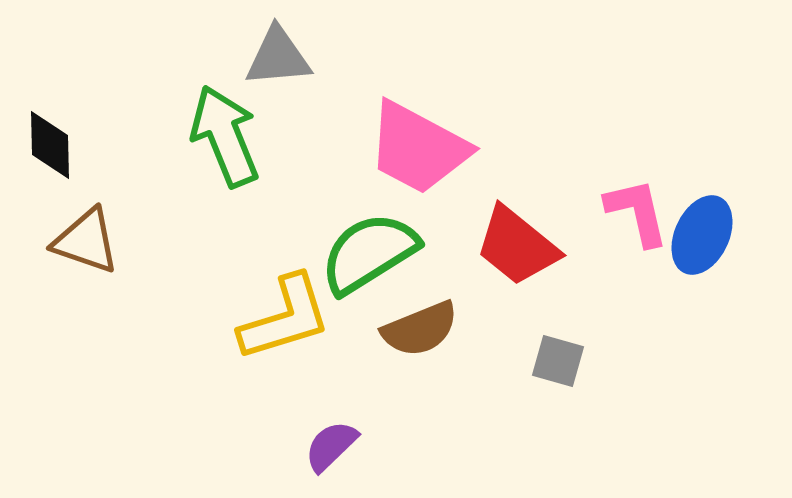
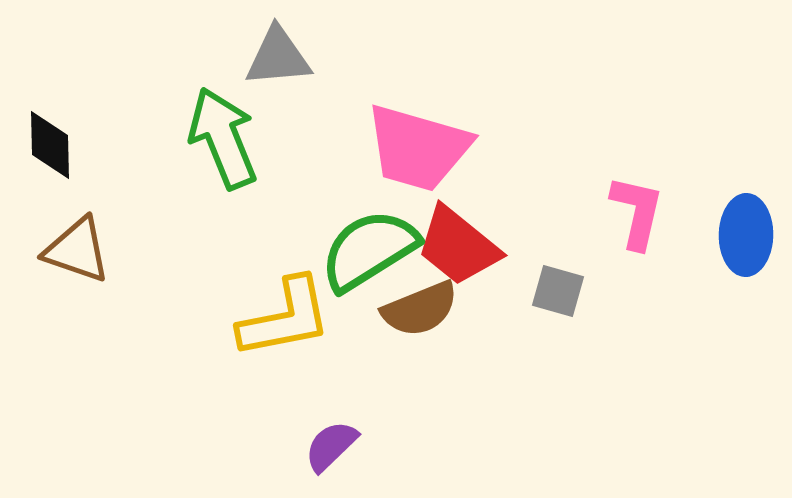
green arrow: moved 2 px left, 2 px down
pink trapezoid: rotated 12 degrees counterclockwise
pink L-shape: rotated 26 degrees clockwise
blue ellipse: moved 44 px right; rotated 24 degrees counterclockwise
brown triangle: moved 9 px left, 9 px down
red trapezoid: moved 59 px left
green semicircle: moved 3 px up
yellow L-shape: rotated 6 degrees clockwise
brown semicircle: moved 20 px up
gray square: moved 70 px up
